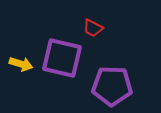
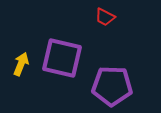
red trapezoid: moved 12 px right, 11 px up
yellow arrow: rotated 85 degrees counterclockwise
